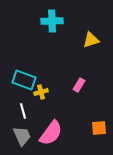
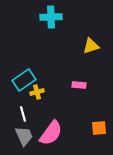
cyan cross: moved 1 px left, 4 px up
yellow triangle: moved 6 px down
cyan rectangle: rotated 55 degrees counterclockwise
pink rectangle: rotated 64 degrees clockwise
yellow cross: moved 4 px left
white line: moved 3 px down
gray trapezoid: moved 2 px right
